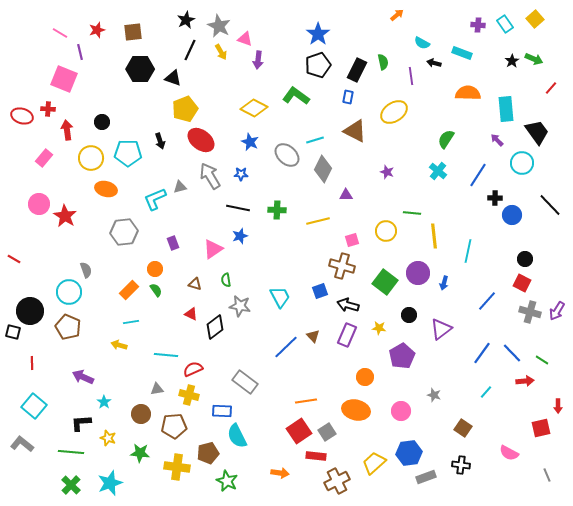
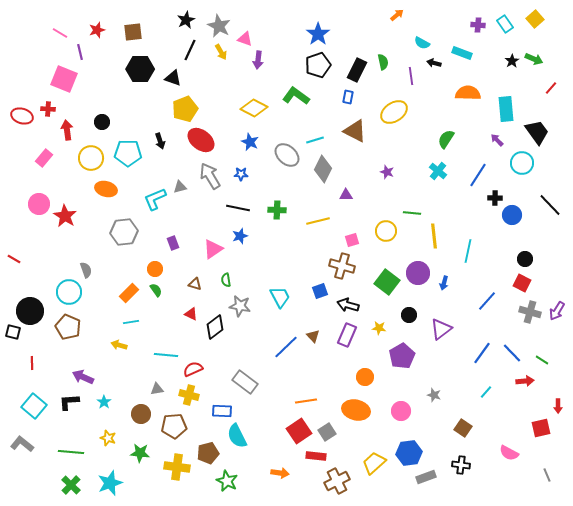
green square at (385, 282): moved 2 px right
orange rectangle at (129, 290): moved 3 px down
black L-shape at (81, 423): moved 12 px left, 21 px up
